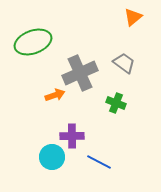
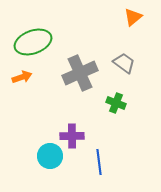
orange arrow: moved 33 px left, 18 px up
cyan circle: moved 2 px left, 1 px up
blue line: rotated 55 degrees clockwise
